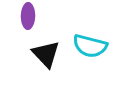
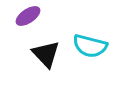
purple ellipse: rotated 55 degrees clockwise
